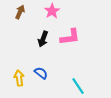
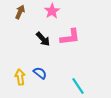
black arrow: rotated 63 degrees counterclockwise
blue semicircle: moved 1 px left
yellow arrow: moved 1 px right, 1 px up
